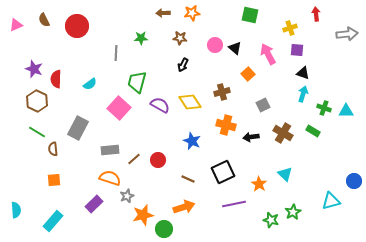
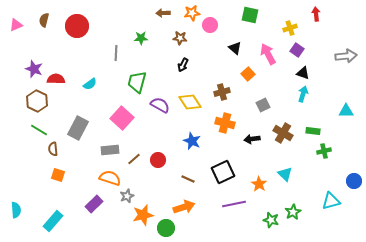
brown semicircle at (44, 20): rotated 40 degrees clockwise
gray arrow at (347, 34): moved 1 px left, 22 px down
pink circle at (215, 45): moved 5 px left, 20 px up
purple square at (297, 50): rotated 32 degrees clockwise
red semicircle at (56, 79): rotated 90 degrees clockwise
pink square at (119, 108): moved 3 px right, 10 px down
green cross at (324, 108): moved 43 px down; rotated 32 degrees counterclockwise
orange cross at (226, 125): moved 1 px left, 2 px up
green rectangle at (313, 131): rotated 24 degrees counterclockwise
green line at (37, 132): moved 2 px right, 2 px up
black arrow at (251, 137): moved 1 px right, 2 px down
orange square at (54, 180): moved 4 px right, 5 px up; rotated 24 degrees clockwise
green circle at (164, 229): moved 2 px right, 1 px up
